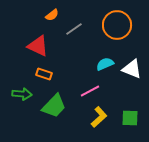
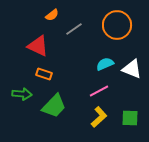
pink line: moved 9 px right
